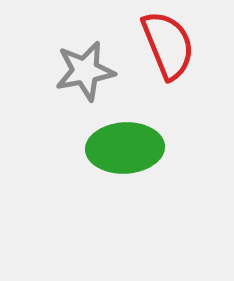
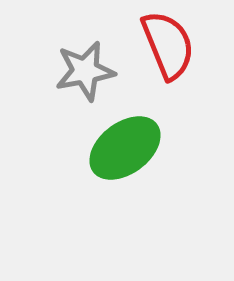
green ellipse: rotated 34 degrees counterclockwise
